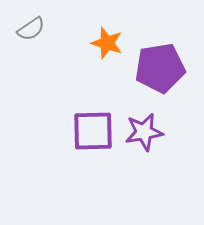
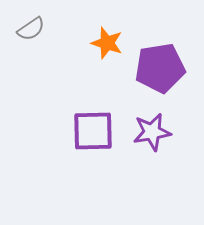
purple star: moved 8 px right
